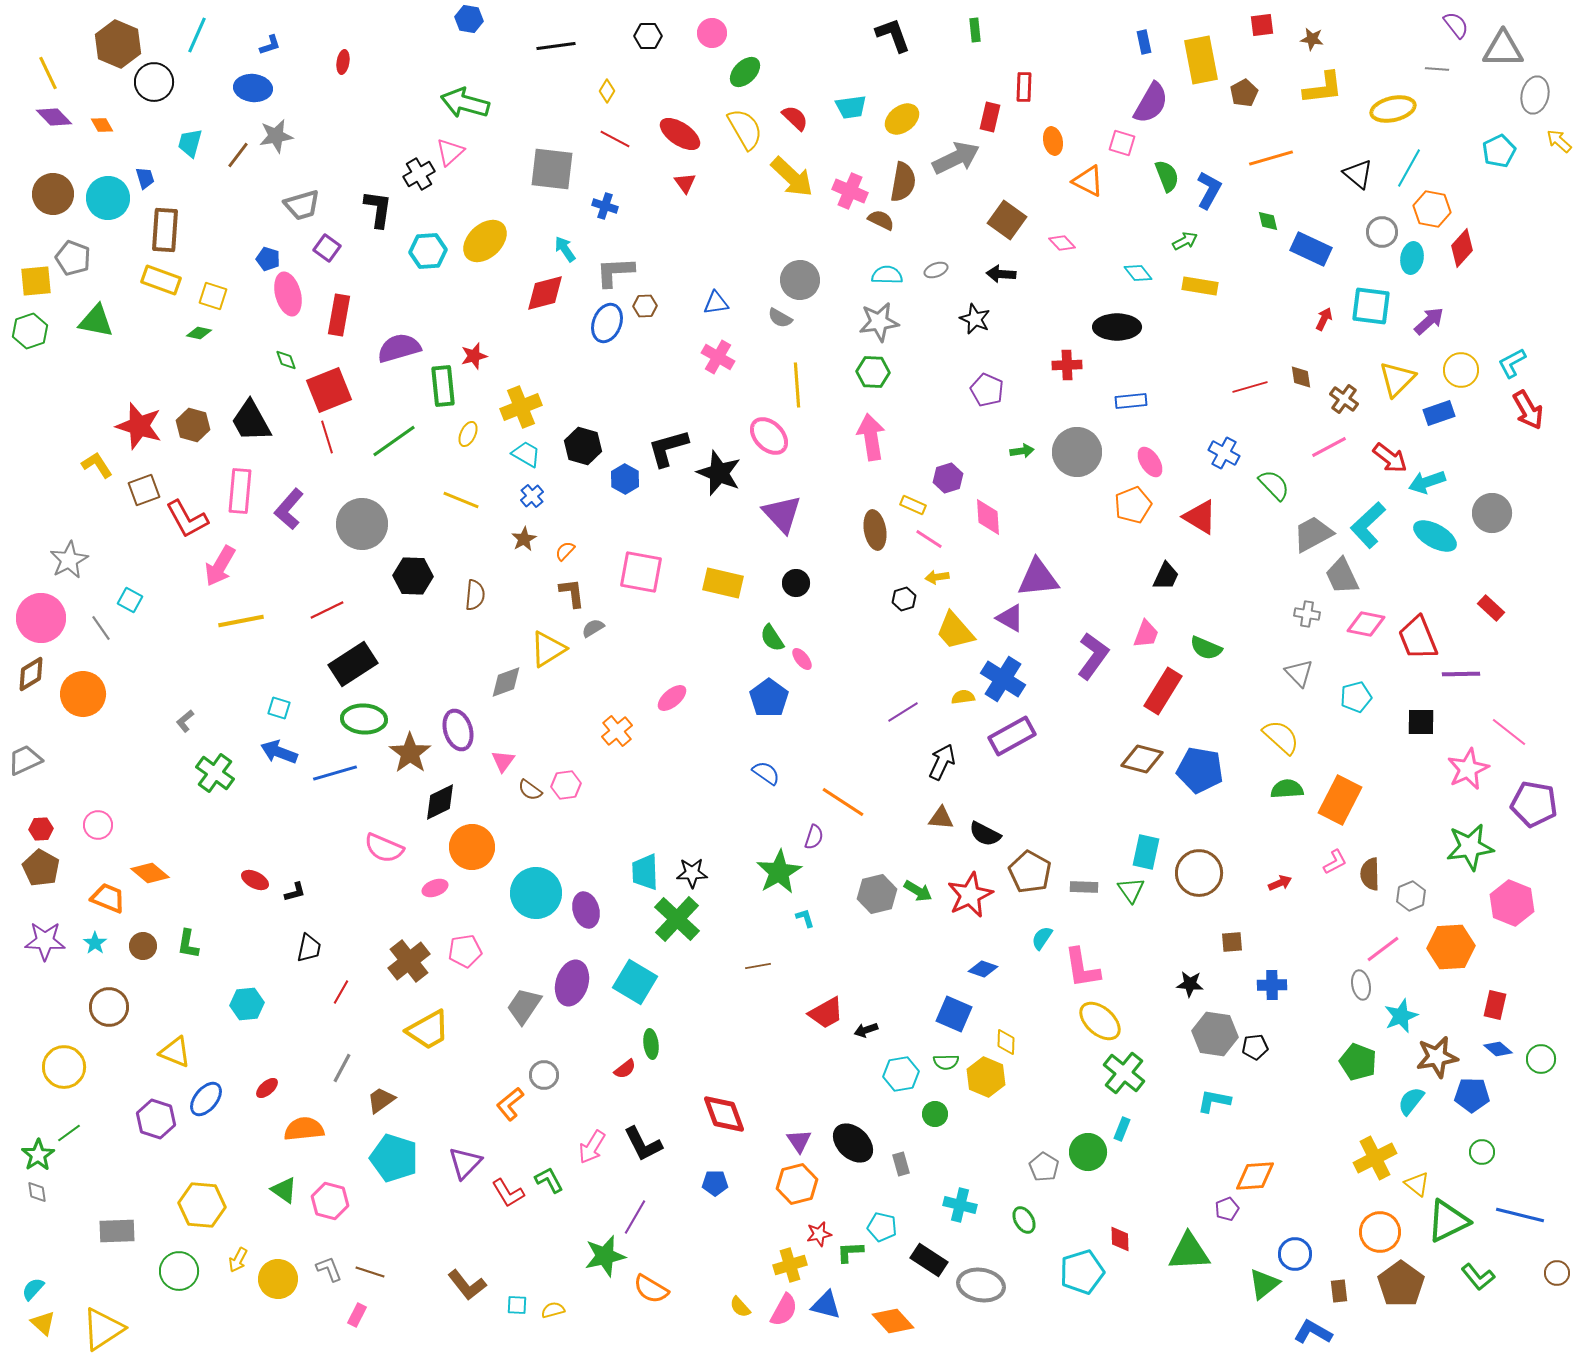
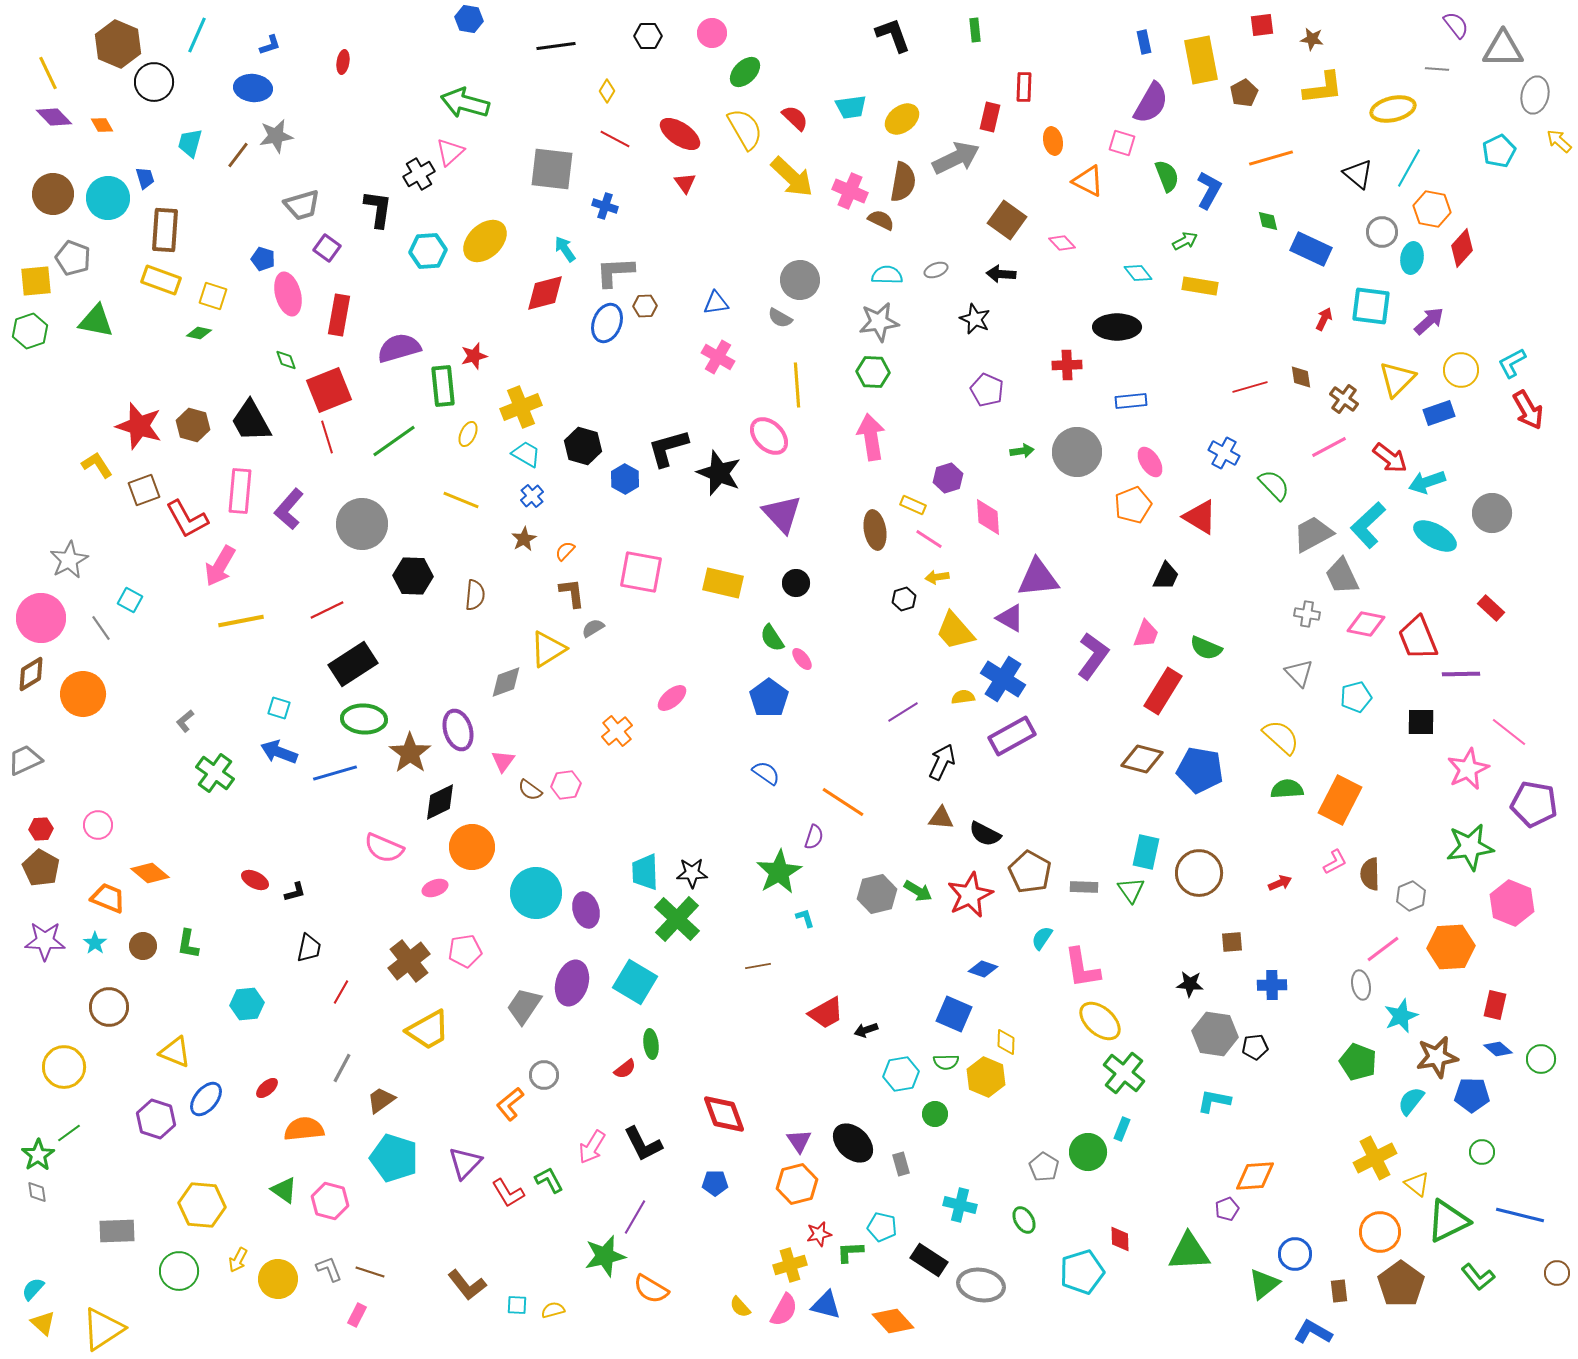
blue pentagon at (268, 259): moved 5 px left
